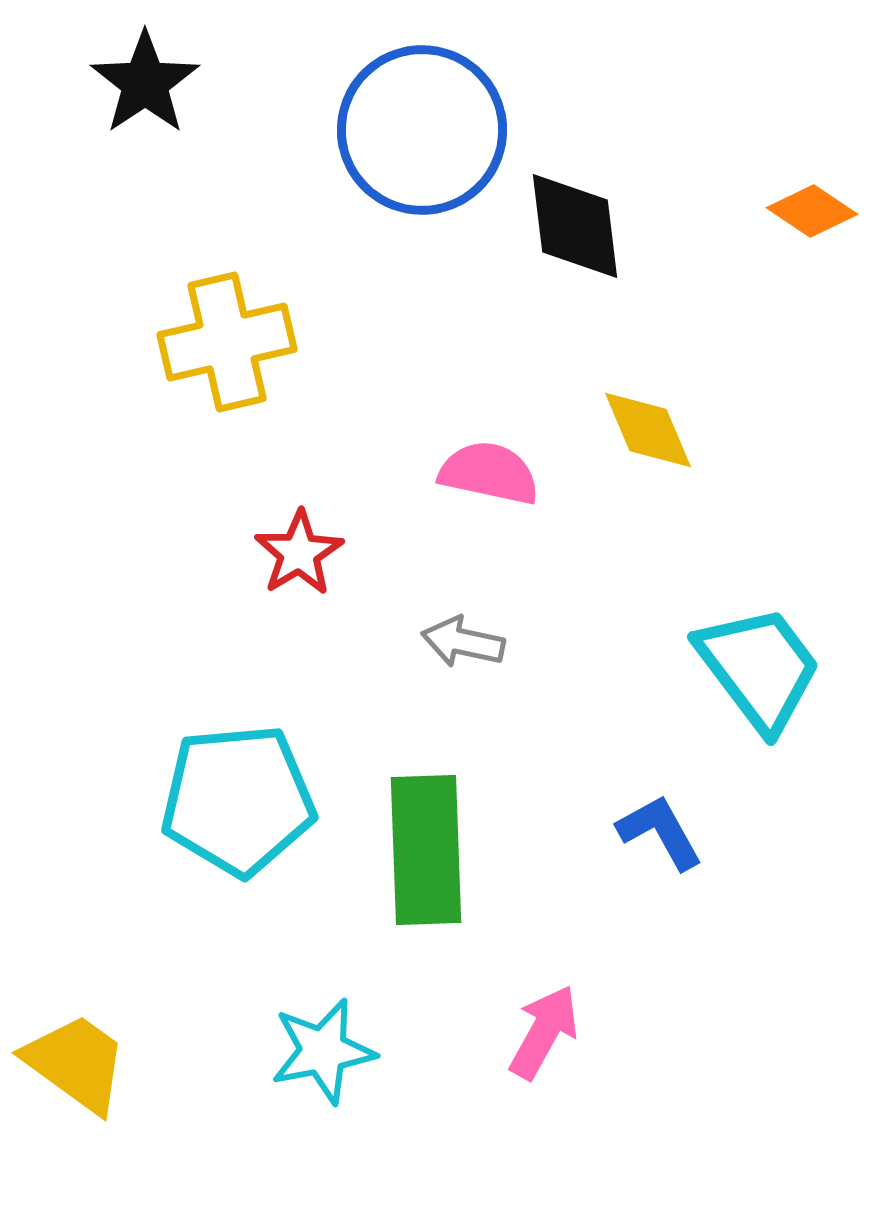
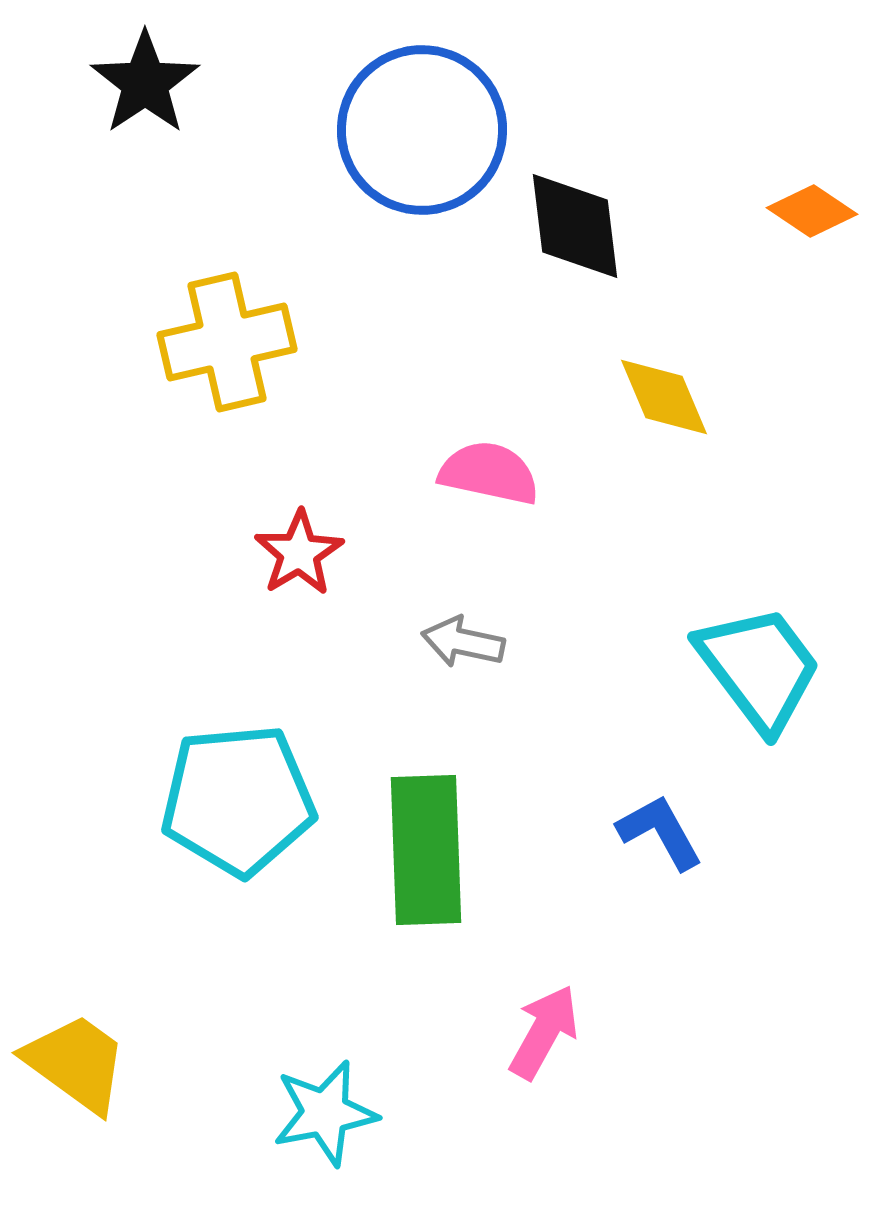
yellow diamond: moved 16 px right, 33 px up
cyan star: moved 2 px right, 62 px down
